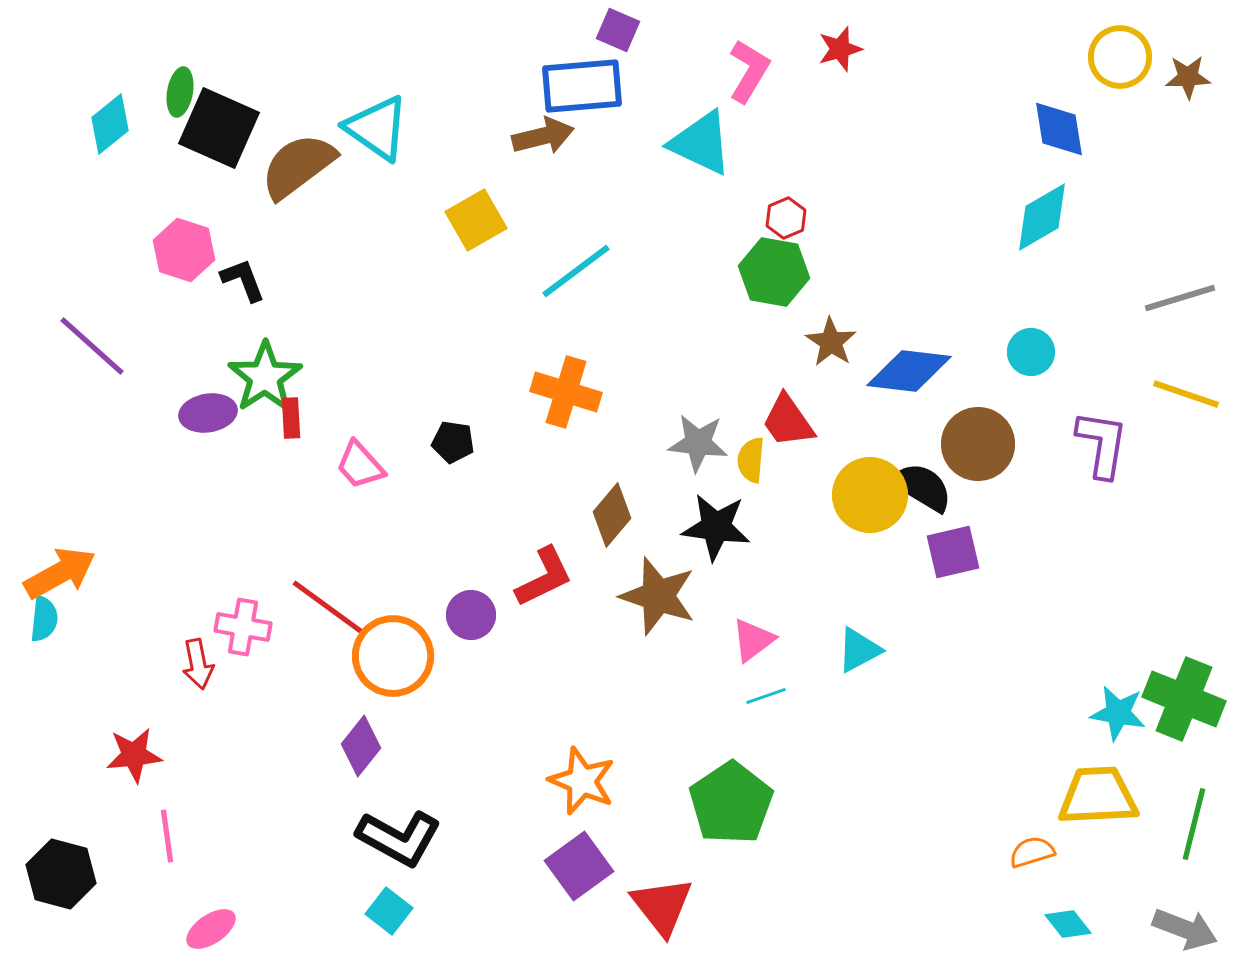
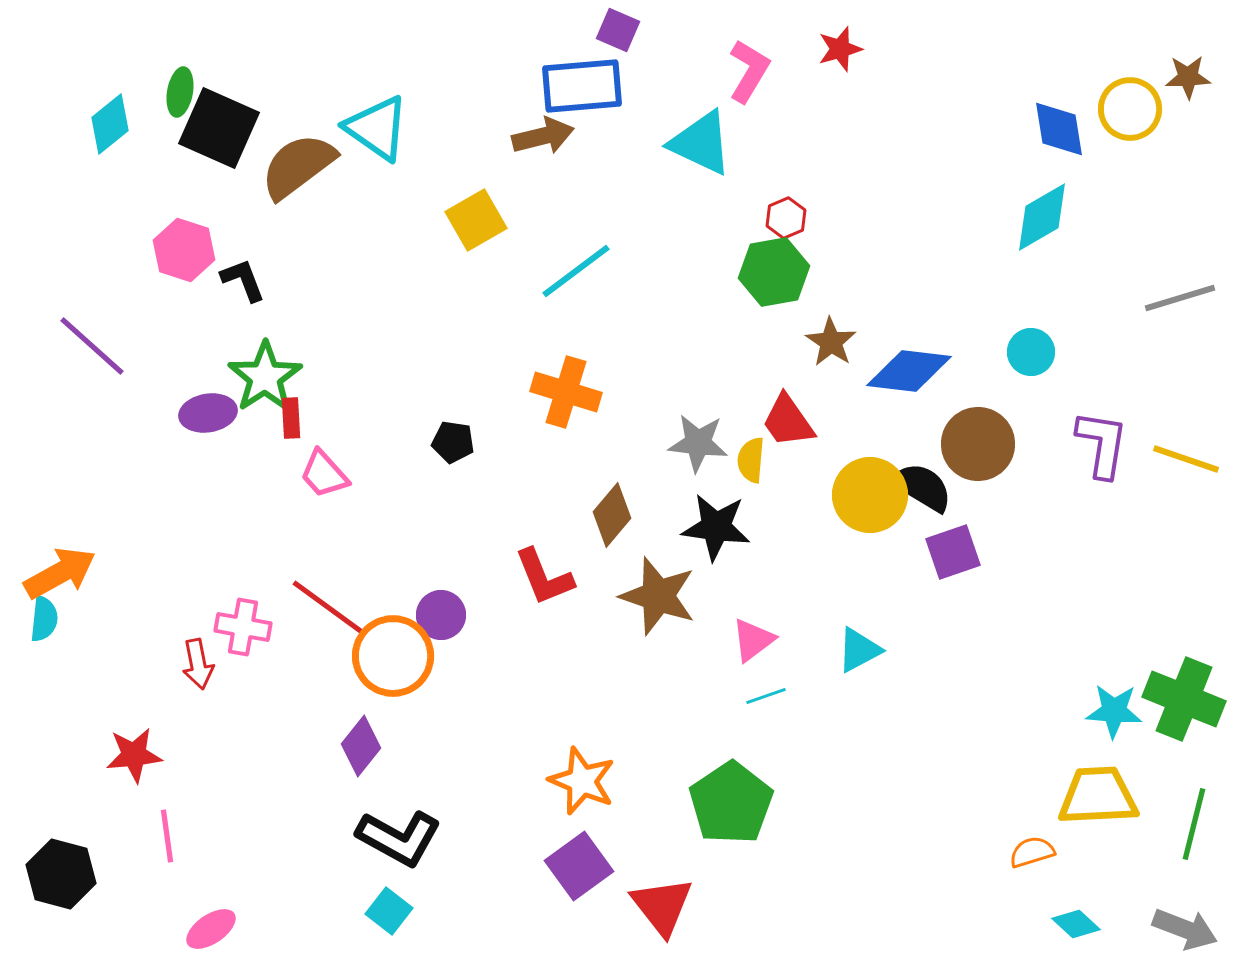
yellow circle at (1120, 57): moved 10 px right, 52 px down
green hexagon at (774, 272): rotated 20 degrees counterclockwise
yellow line at (1186, 394): moved 65 px down
pink trapezoid at (360, 465): moved 36 px left, 9 px down
purple square at (953, 552): rotated 6 degrees counterclockwise
red L-shape at (544, 577): rotated 94 degrees clockwise
purple circle at (471, 615): moved 30 px left
cyan star at (1118, 713): moved 4 px left, 2 px up; rotated 6 degrees counterclockwise
cyan diamond at (1068, 924): moved 8 px right; rotated 9 degrees counterclockwise
